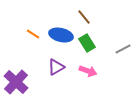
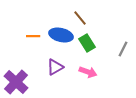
brown line: moved 4 px left, 1 px down
orange line: moved 2 px down; rotated 32 degrees counterclockwise
gray line: rotated 35 degrees counterclockwise
purple triangle: moved 1 px left
pink arrow: moved 1 px down
